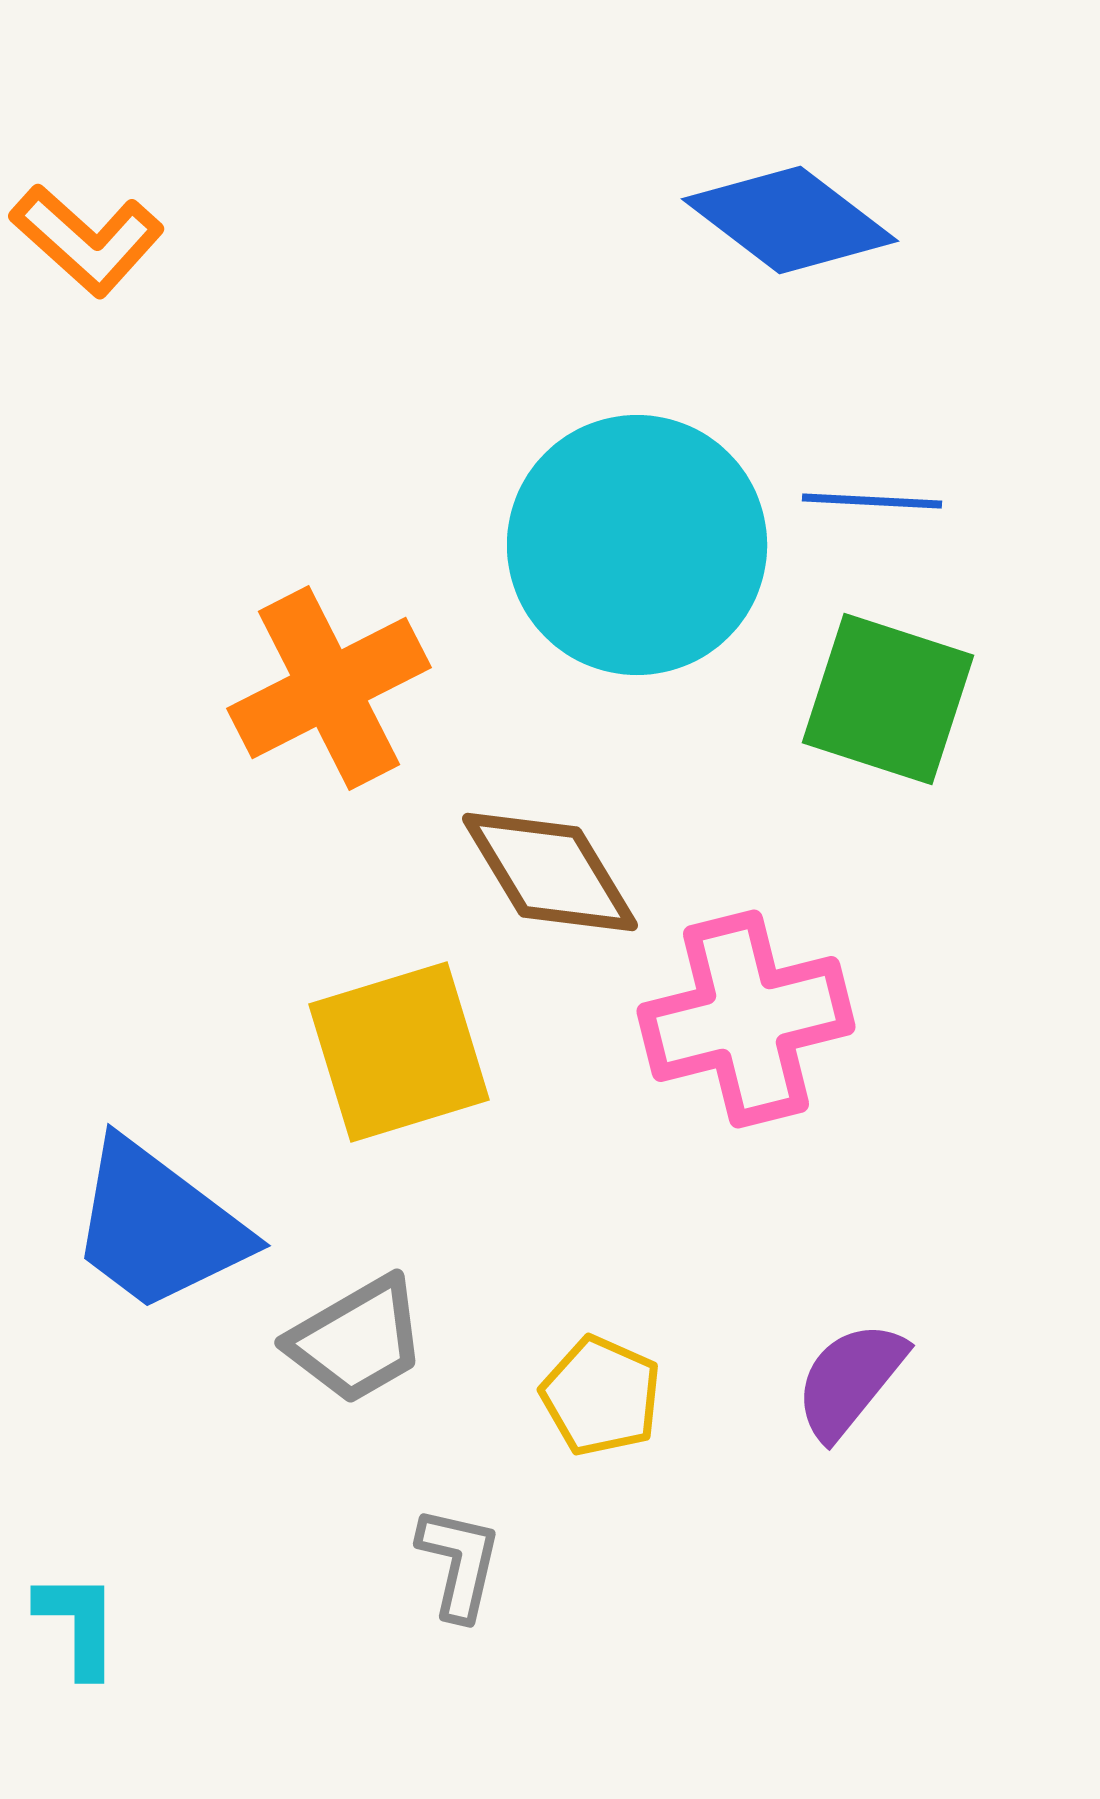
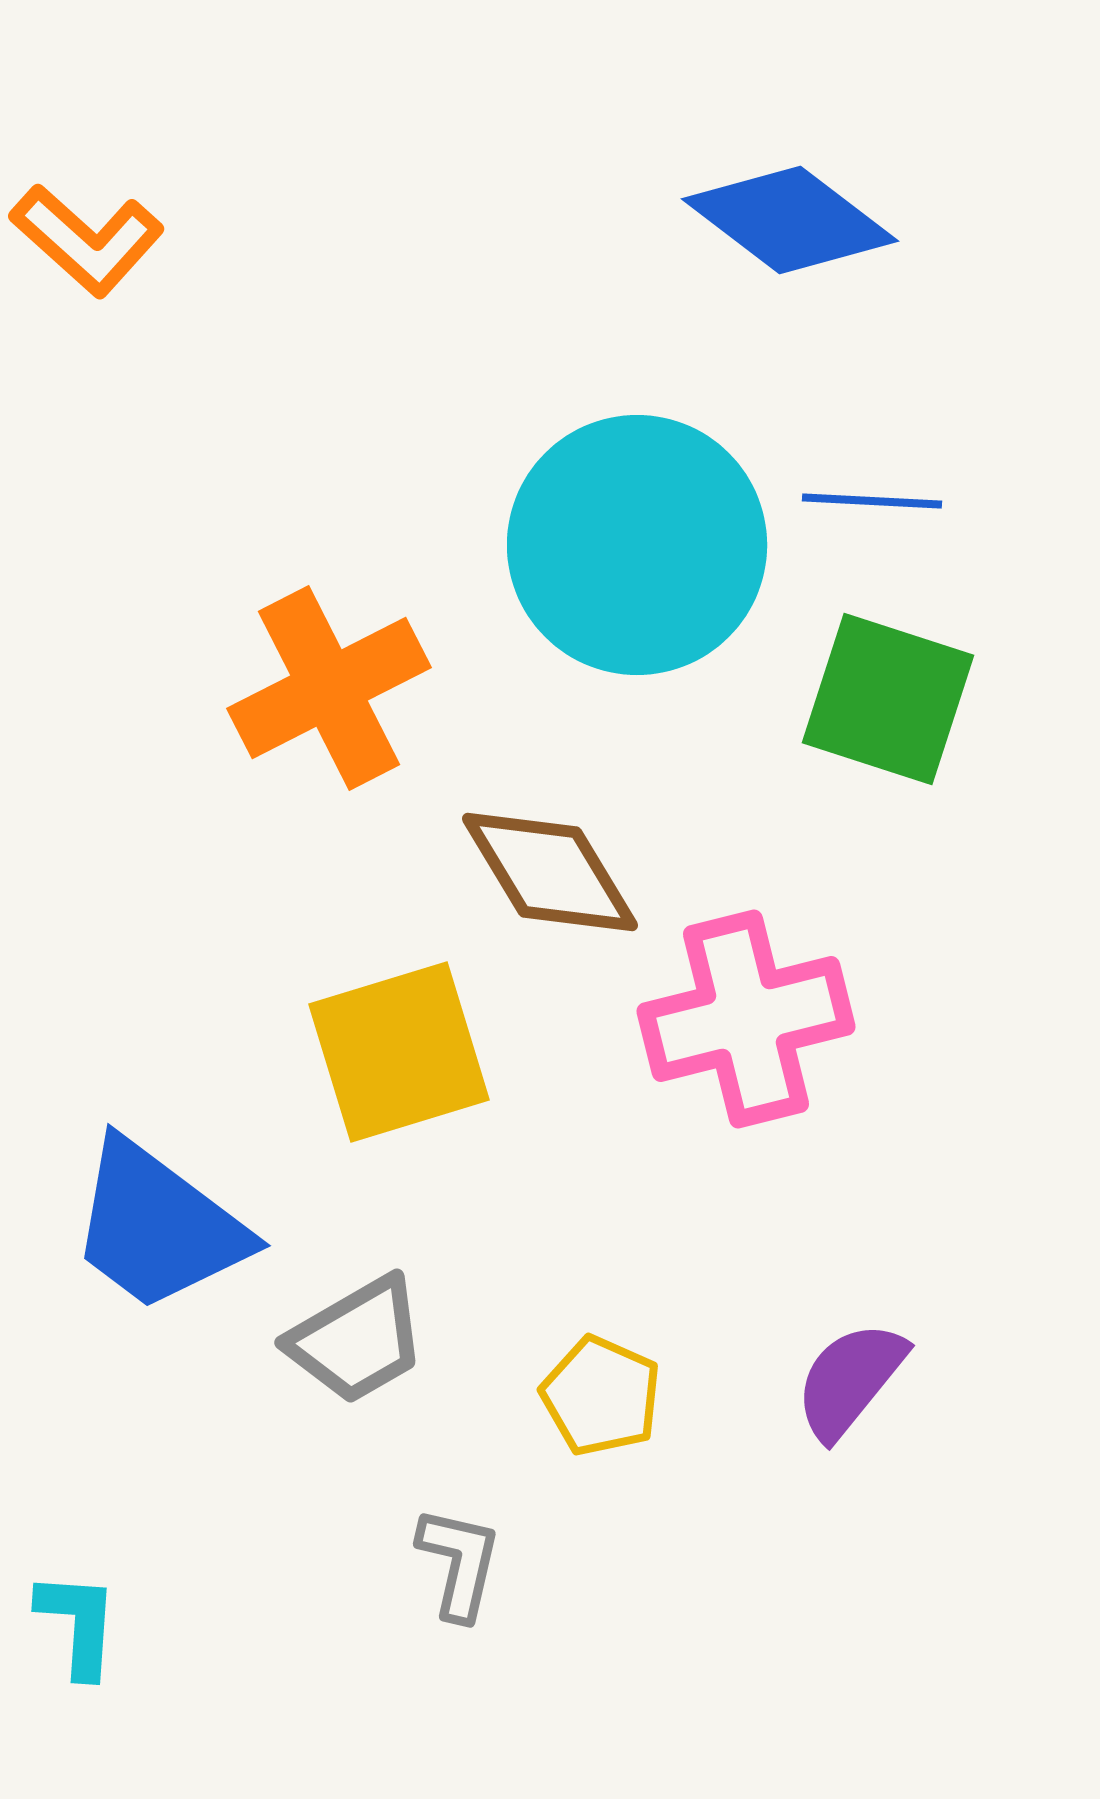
cyan L-shape: rotated 4 degrees clockwise
